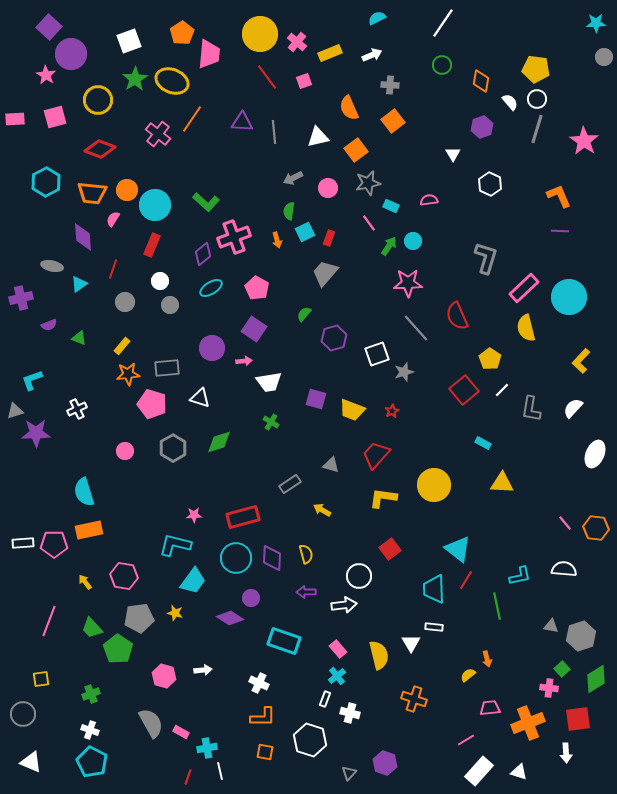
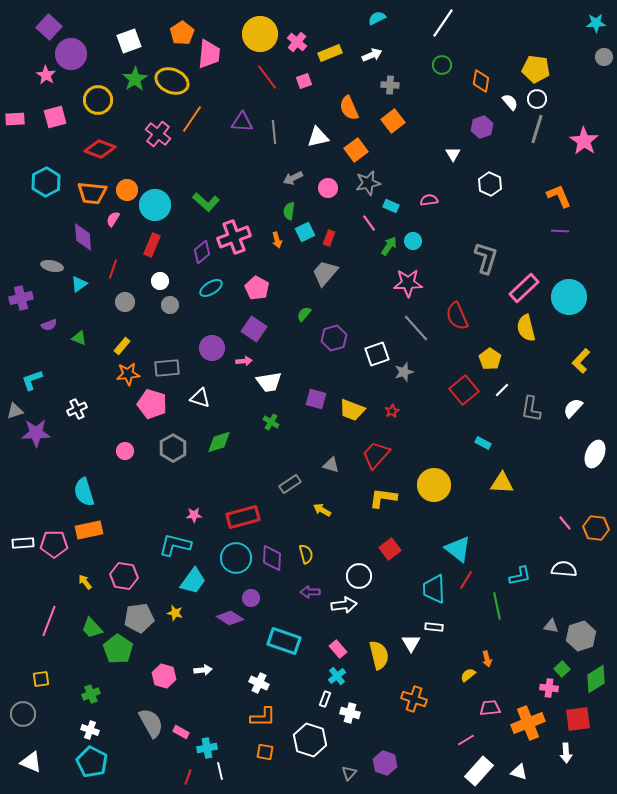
purple diamond at (203, 254): moved 1 px left, 2 px up
purple arrow at (306, 592): moved 4 px right
